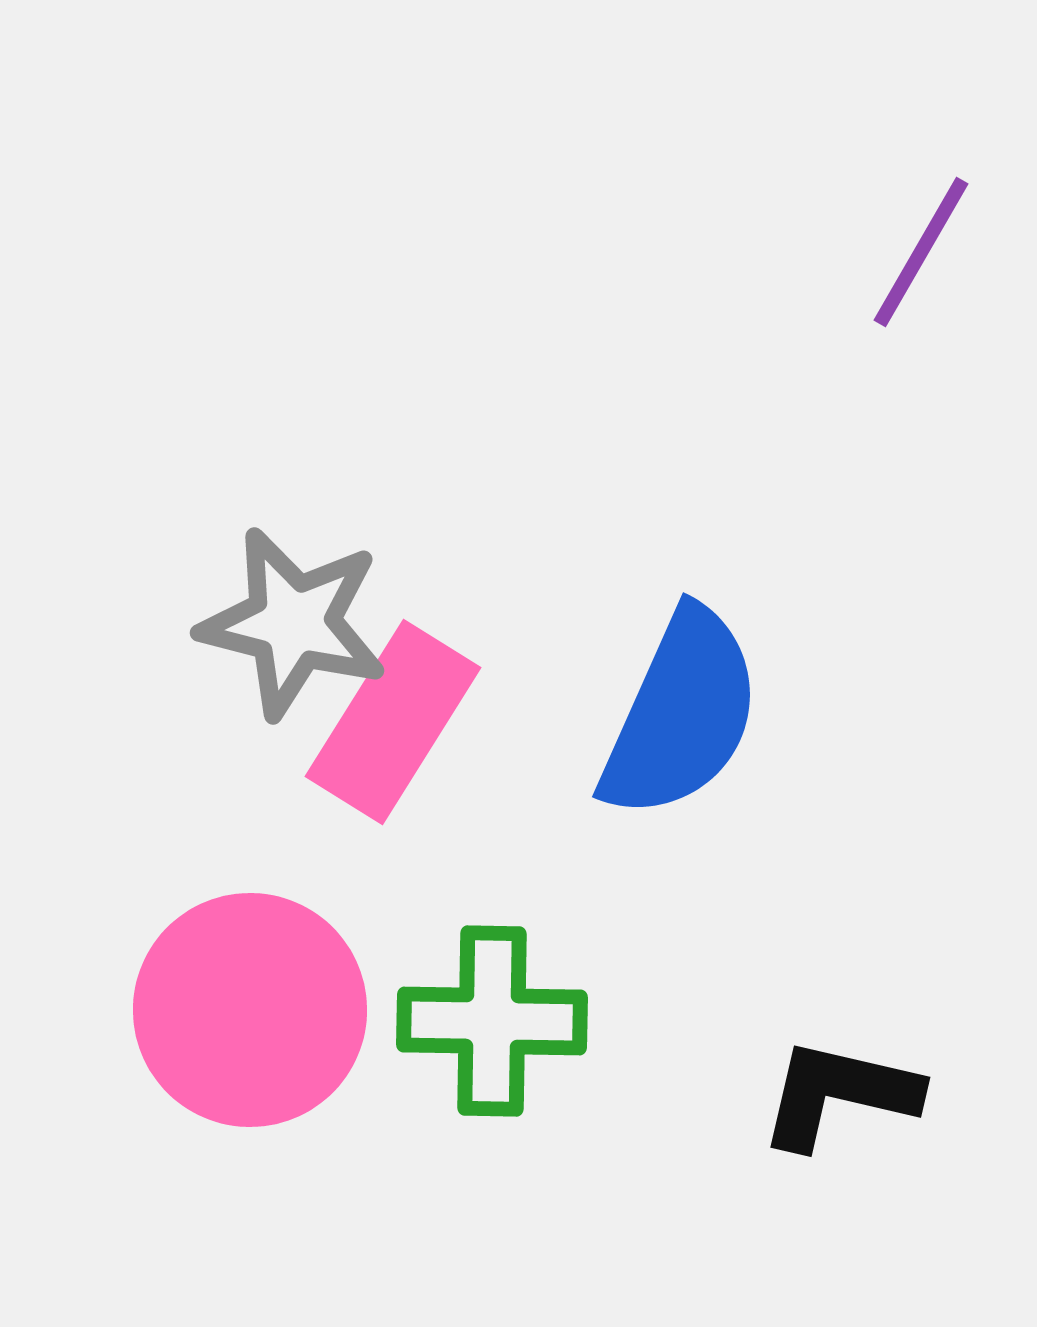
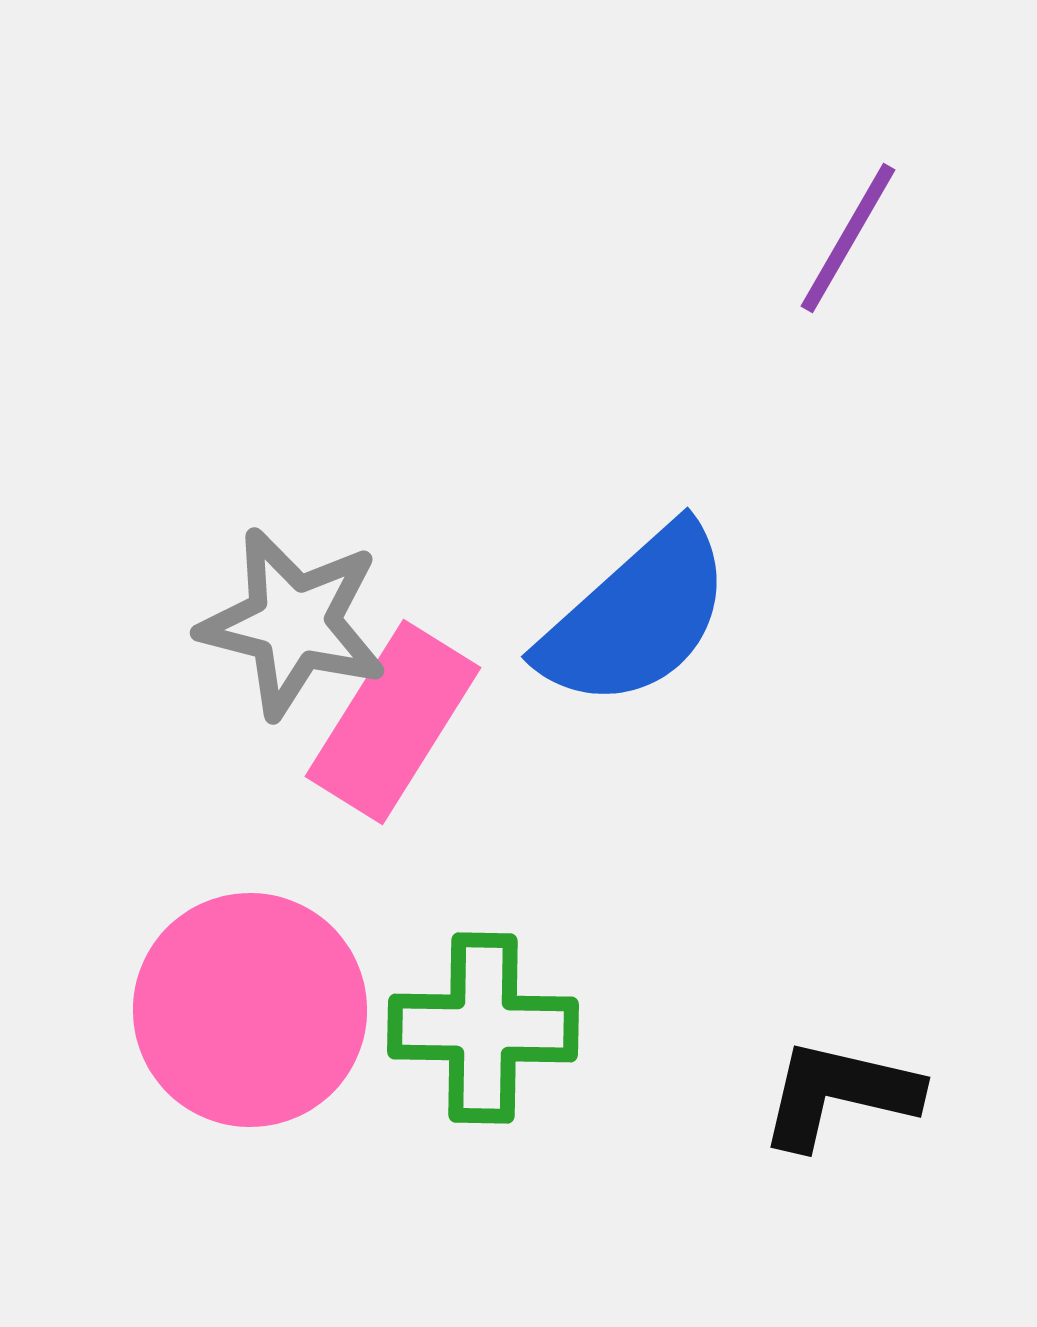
purple line: moved 73 px left, 14 px up
blue semicircle: moved 45 px left, 97 px up; rotated 24 degrees clockwise
green cross: moved 9 px left, 7 px down
